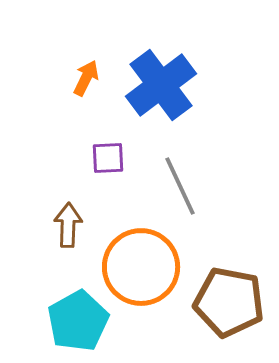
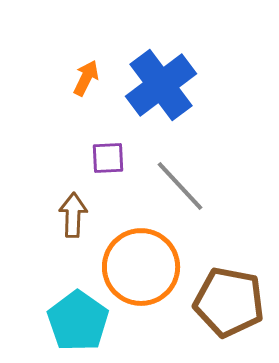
gray line: rotated 18 degrees counterclockwise
brown arrow: moved 5 px right, 10 px up
cyan pentagon: rotated 8 degrees counterclockwise
